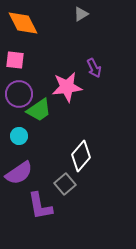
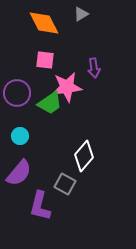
orange diamond: moved 21 px right
pink square: moved 30 px right
purple arrow: rotated 18 degrees clockwise
purple circle: moved 2 px left, 1 px up
green trapezoid: moved 11 px right, 7 px up
cyan circle: moved 1 px right
white diamond: moved 3 px right
purple semicircle: rotated 16 degrees counterclockwise
gray square: rotated 20 degrees counterclockwise
purple L-shape: rotated 24 degrees clockwise
